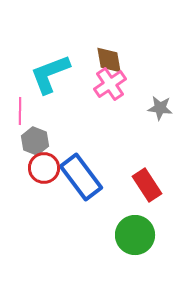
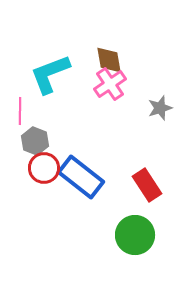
gray star: rotated 25 degrees counterclockwise
blue rectangle: rotated 15 degrees counterclockwise
